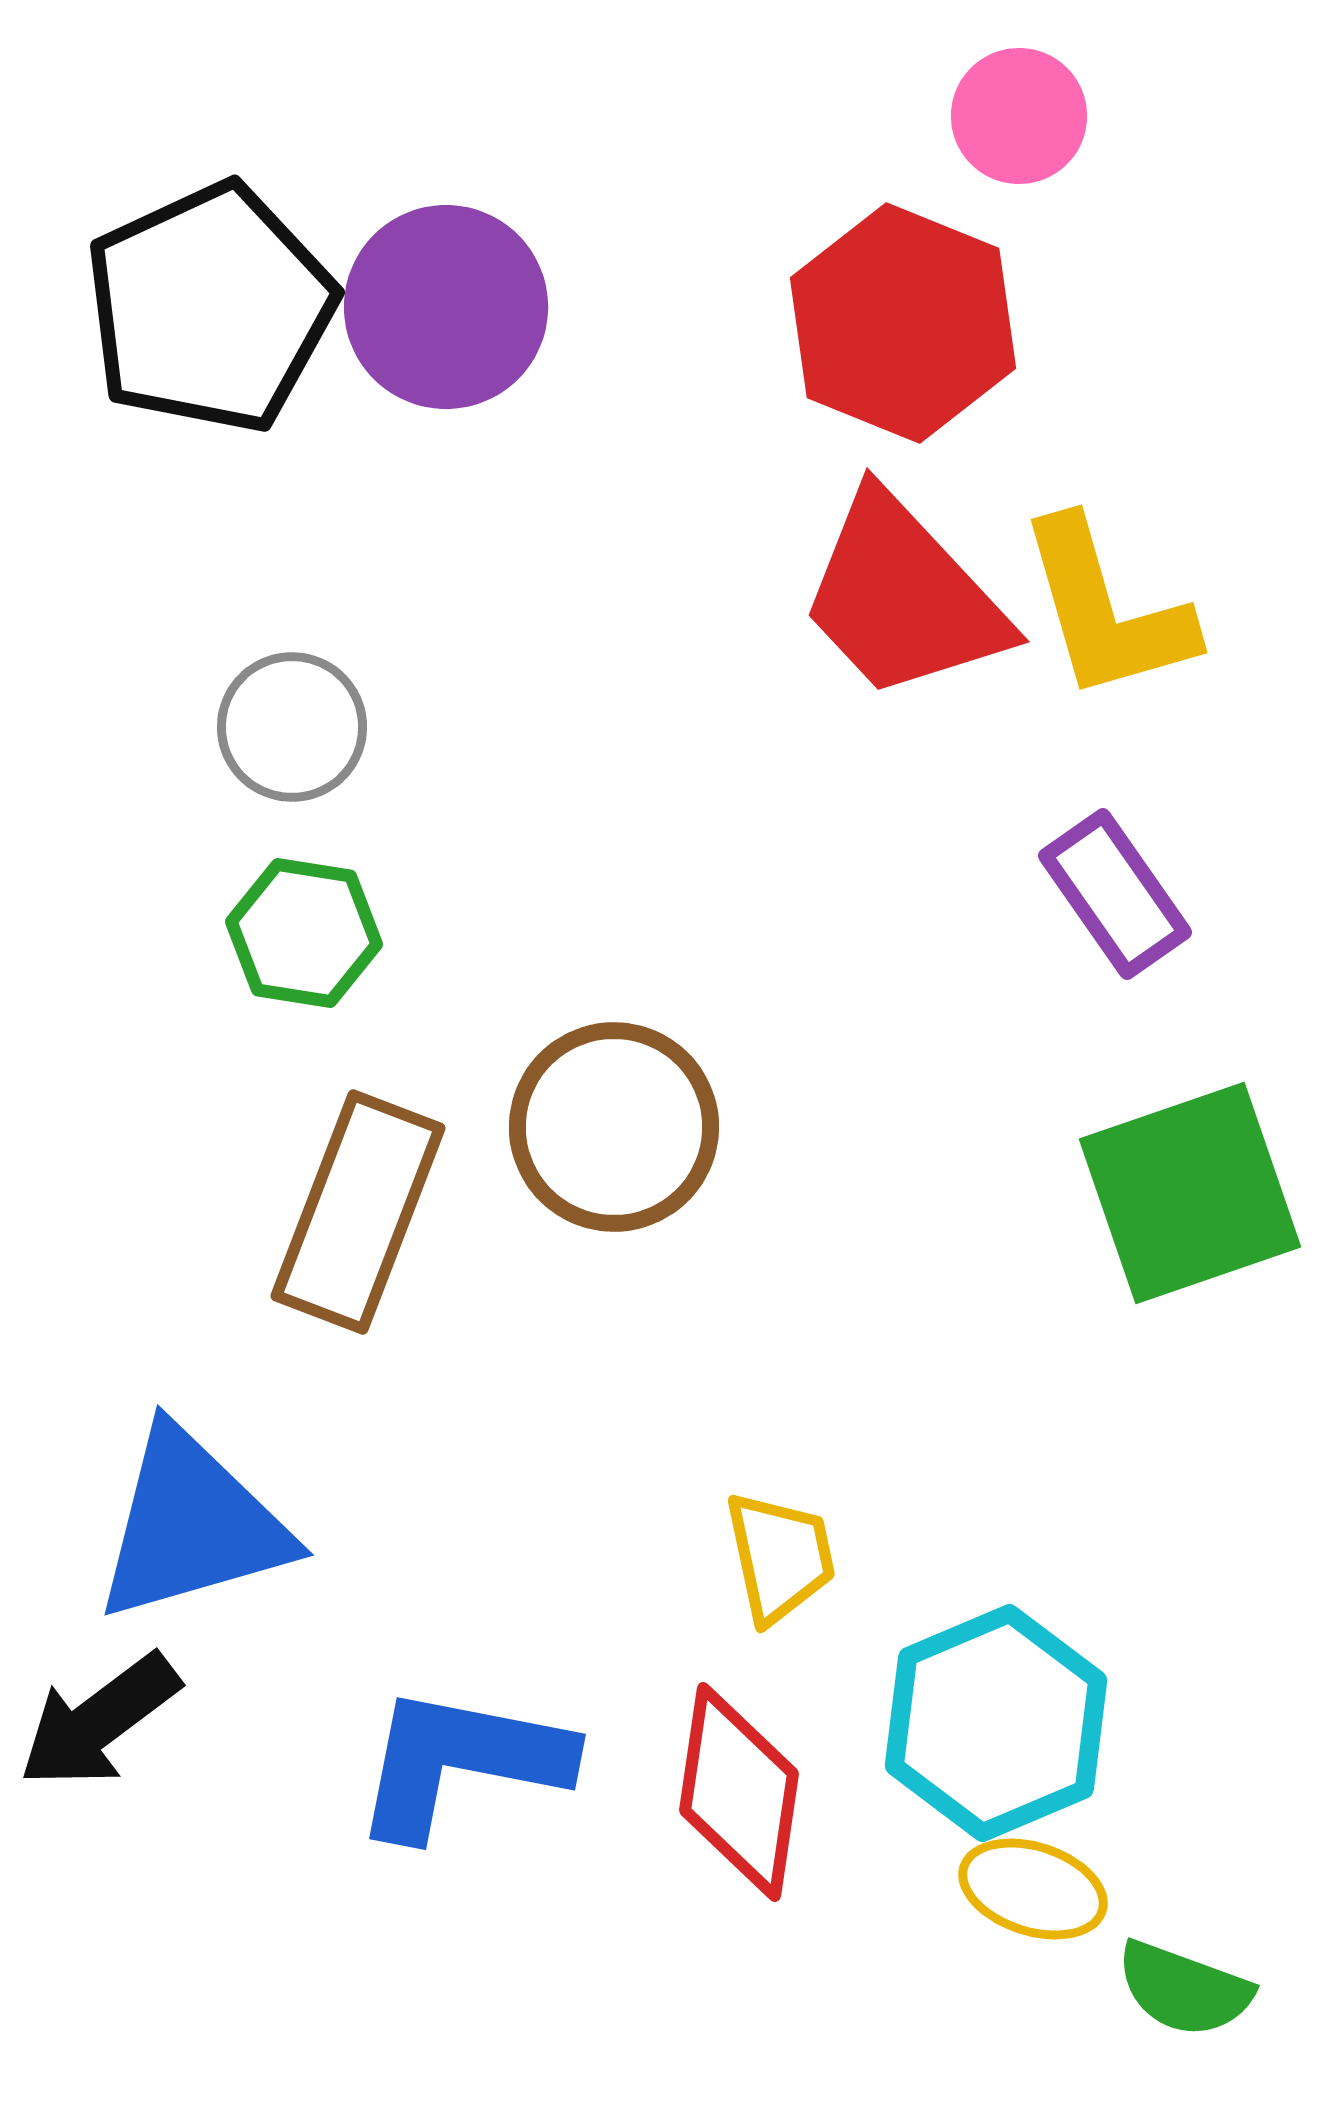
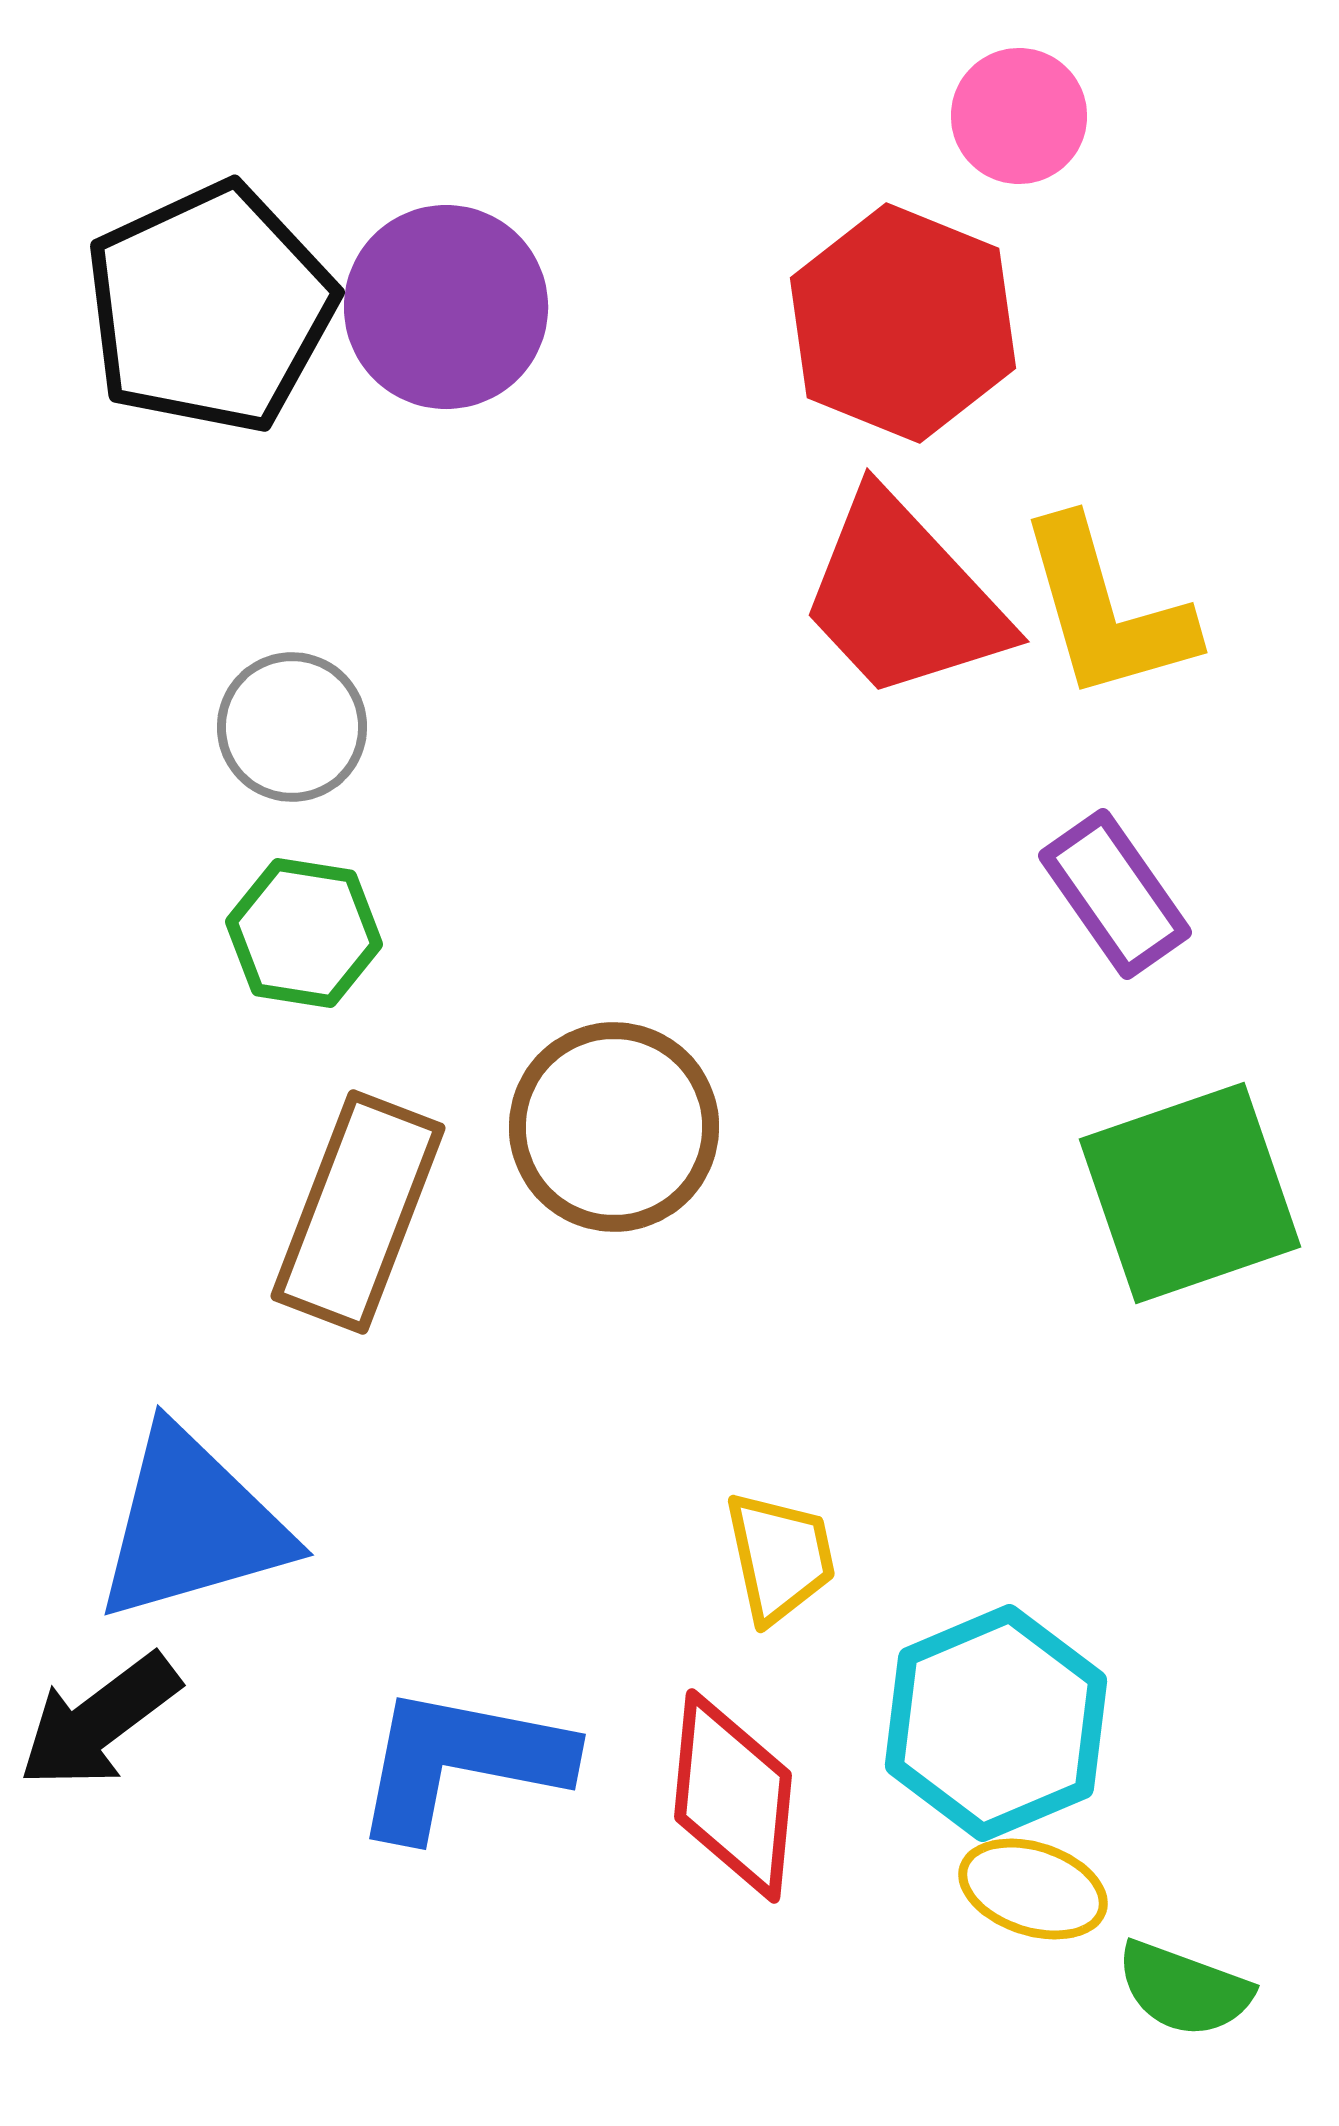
red diamond: moved 6 px left, 4 px down; rotated 3 degrees counterclockwise
